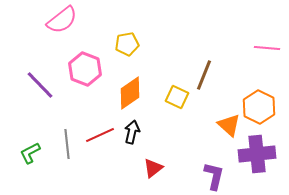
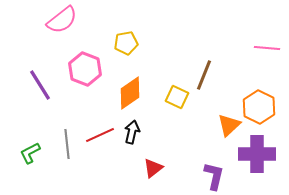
yellow pentagon: moved 1 px left, 1 px up
purple line: rotated 12 degrees clockwise
orange triangle: rotated 35 degrees clockwise
purple cross: rotated 6 degrees clockwise
